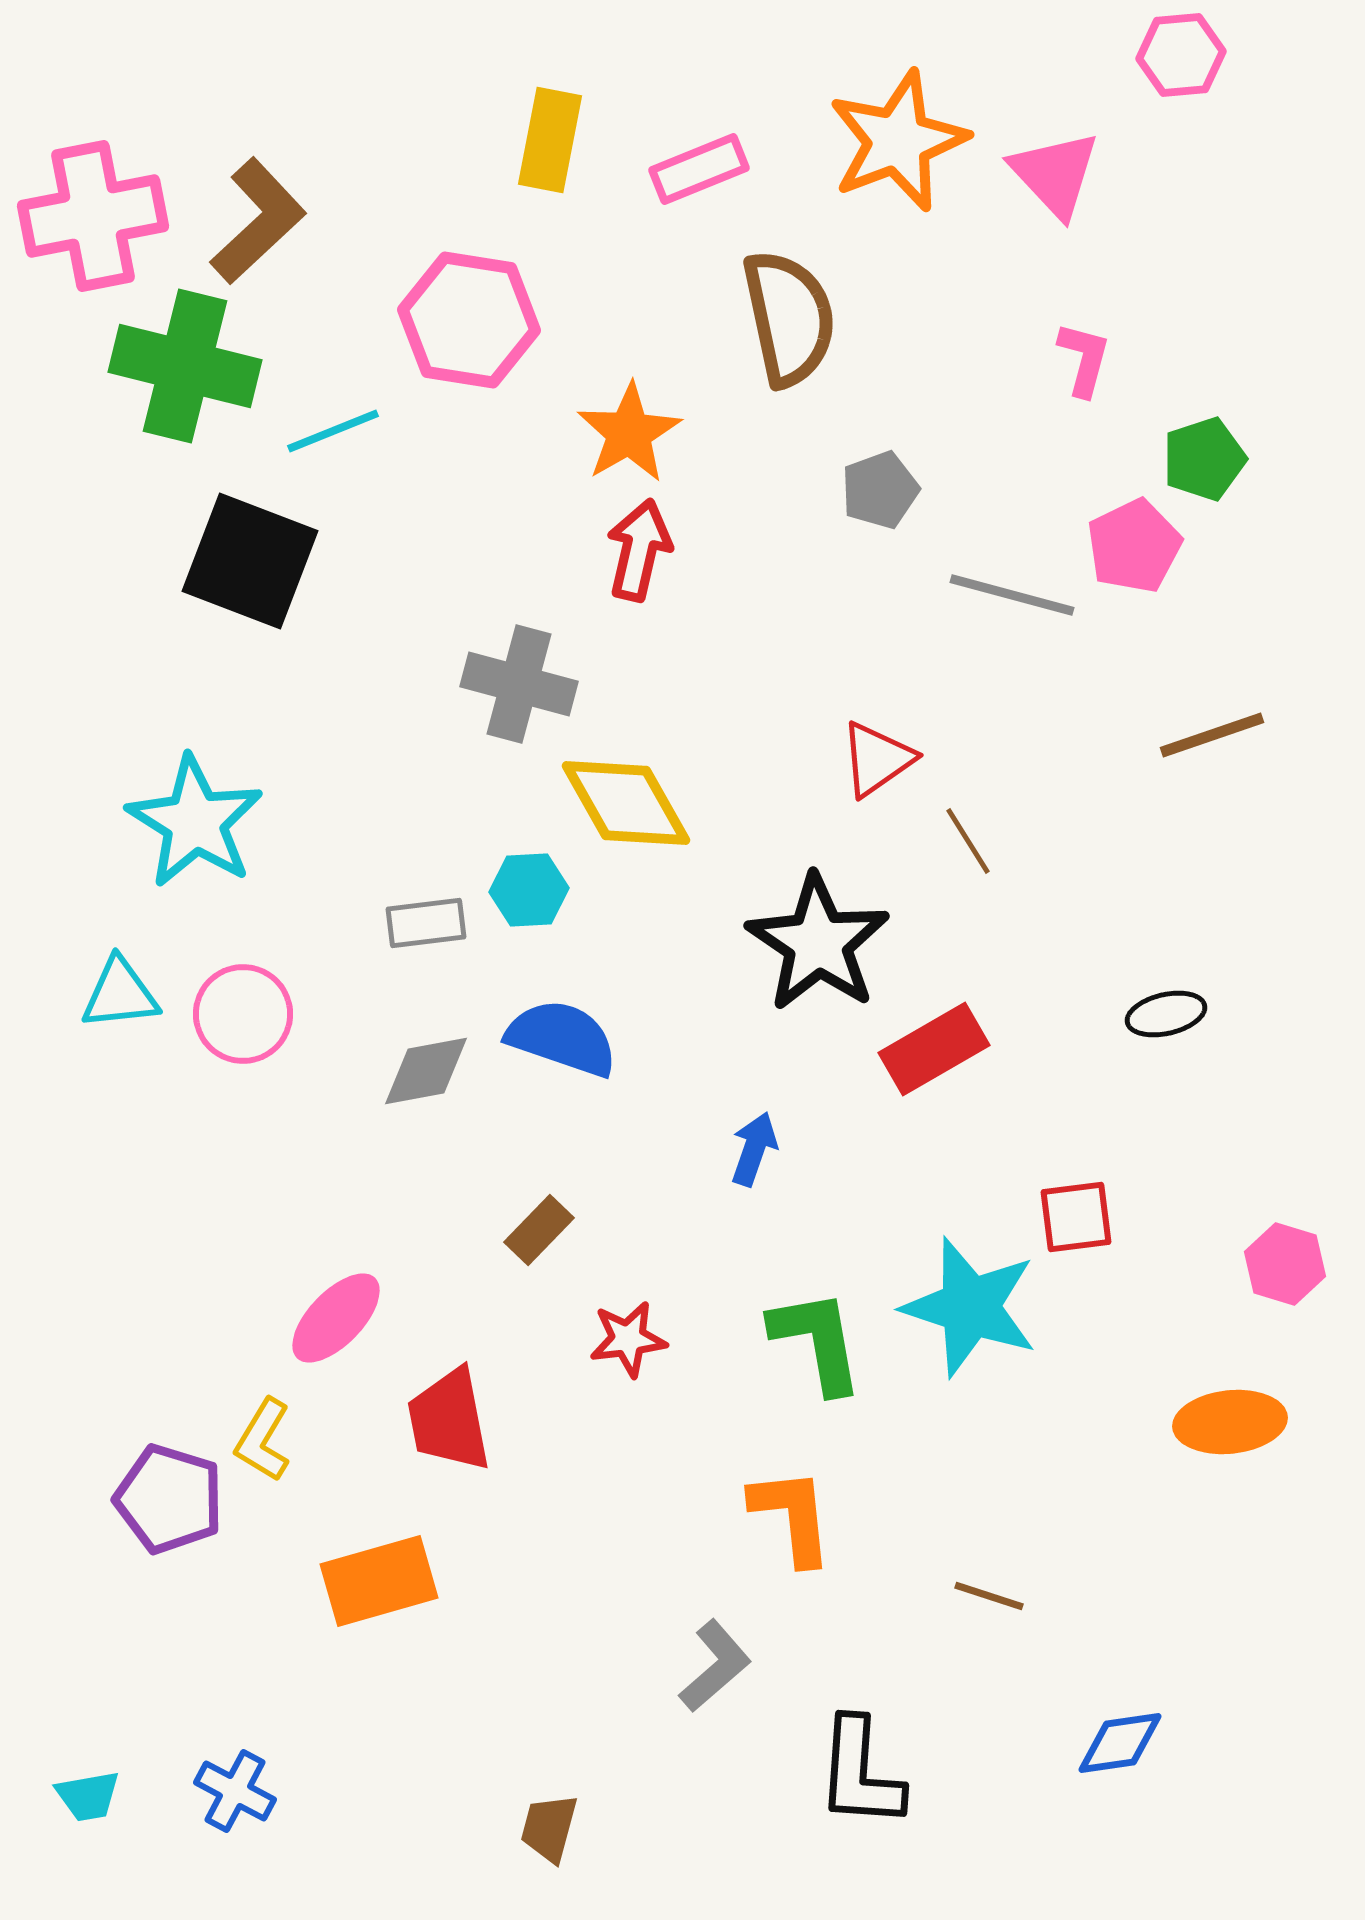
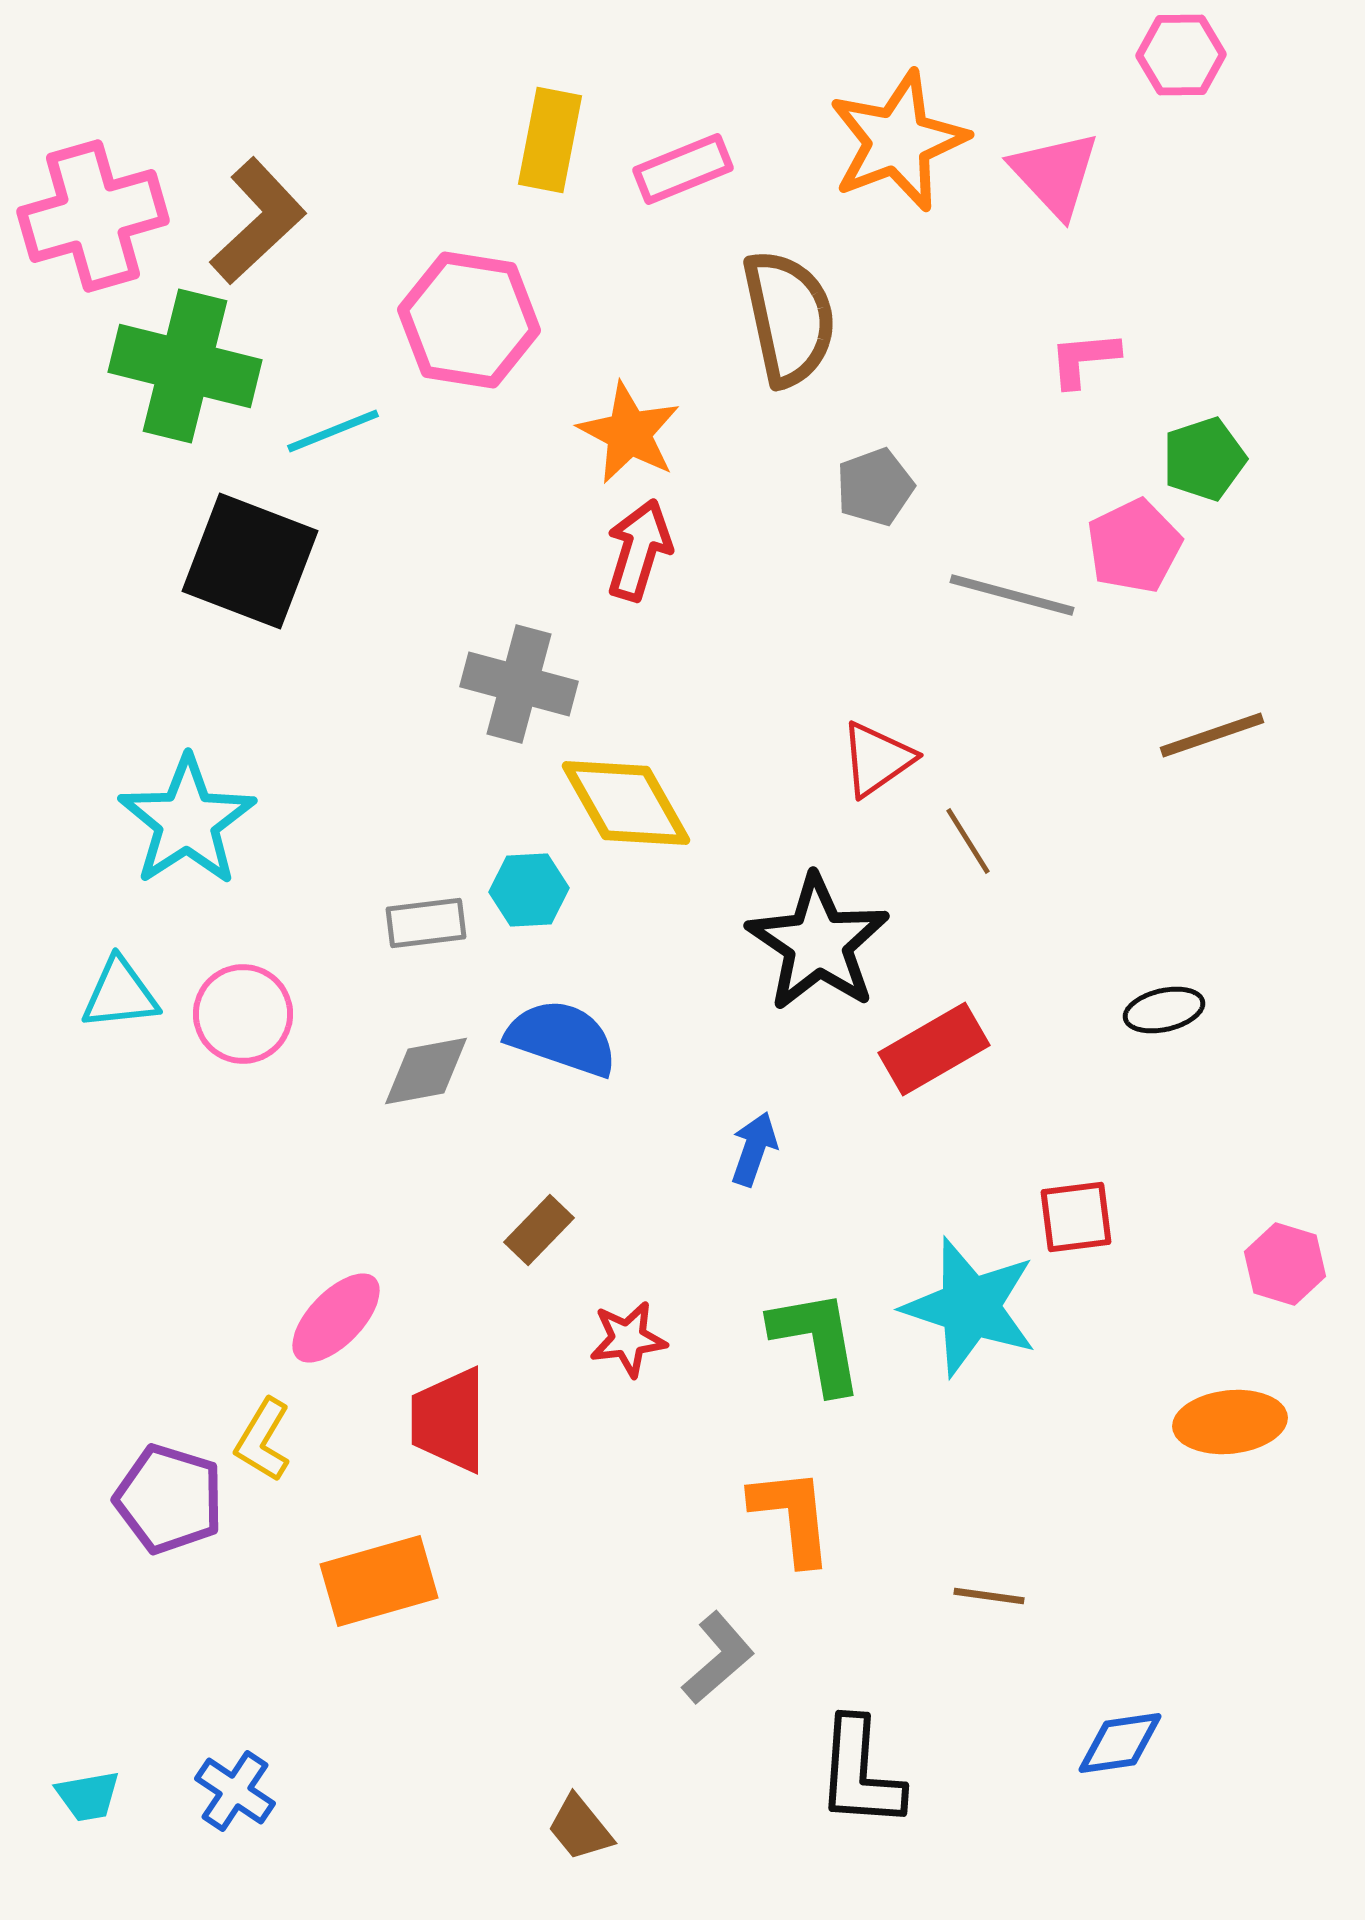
pink hexagon at (1181, 55): rotated 4 degrees clockwise
pink rectangle at (699, 169): moved 16 px left
pink cross at (93, 216): rotated 5 degrees counterclockwise
pink L-shape at (1084, 359): rotated 110 degrees counterclockwise
orange star at (629, 433): rotated 14 degrees counterclockwise
gray pentagon at (880, 490): moved 5 px left, 3 px up
red arrow at (639, 550): rotated 4 degrees clockwise
cyan star at (195, 822): moved 8 px left, 1 px up; rotated 7 degrees clockwise
black ellipse at (1166, 1014): moved 2 px left, 4 px up
red trapezoid at (449, 1420): rotated 11 degrees clockwise
brown line at (989, 1596): rotated 10 degrees counterclockwise
gray L-shape at (715, 1666): moved 3 px right, 8 px up
blue cross at (235, 1791): rotated 6 degrees clockwise
brown trapezoid at (549, 1828): moved 31 px right; rotated 54 degrees counterclockwise
